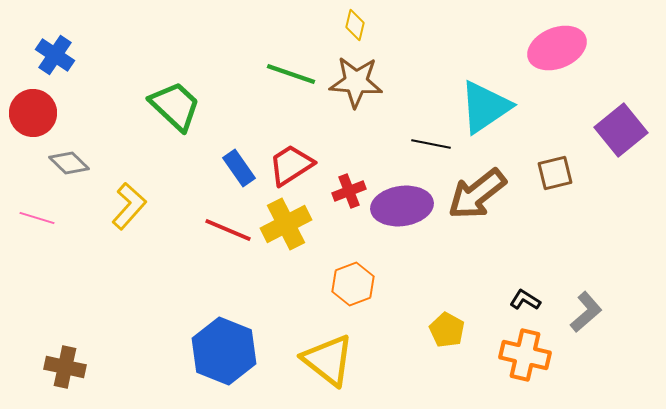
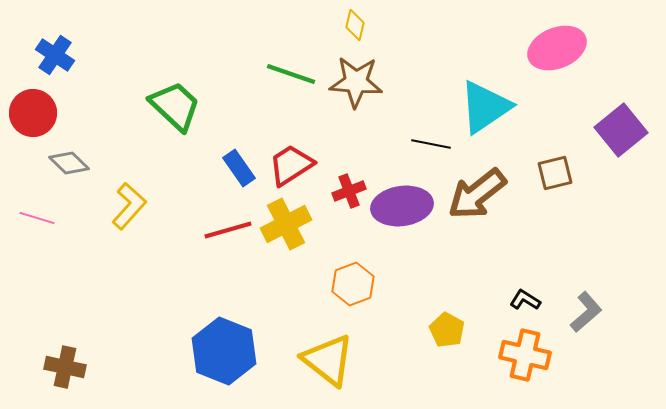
red line: rotated 39 degrees counterclockwise
